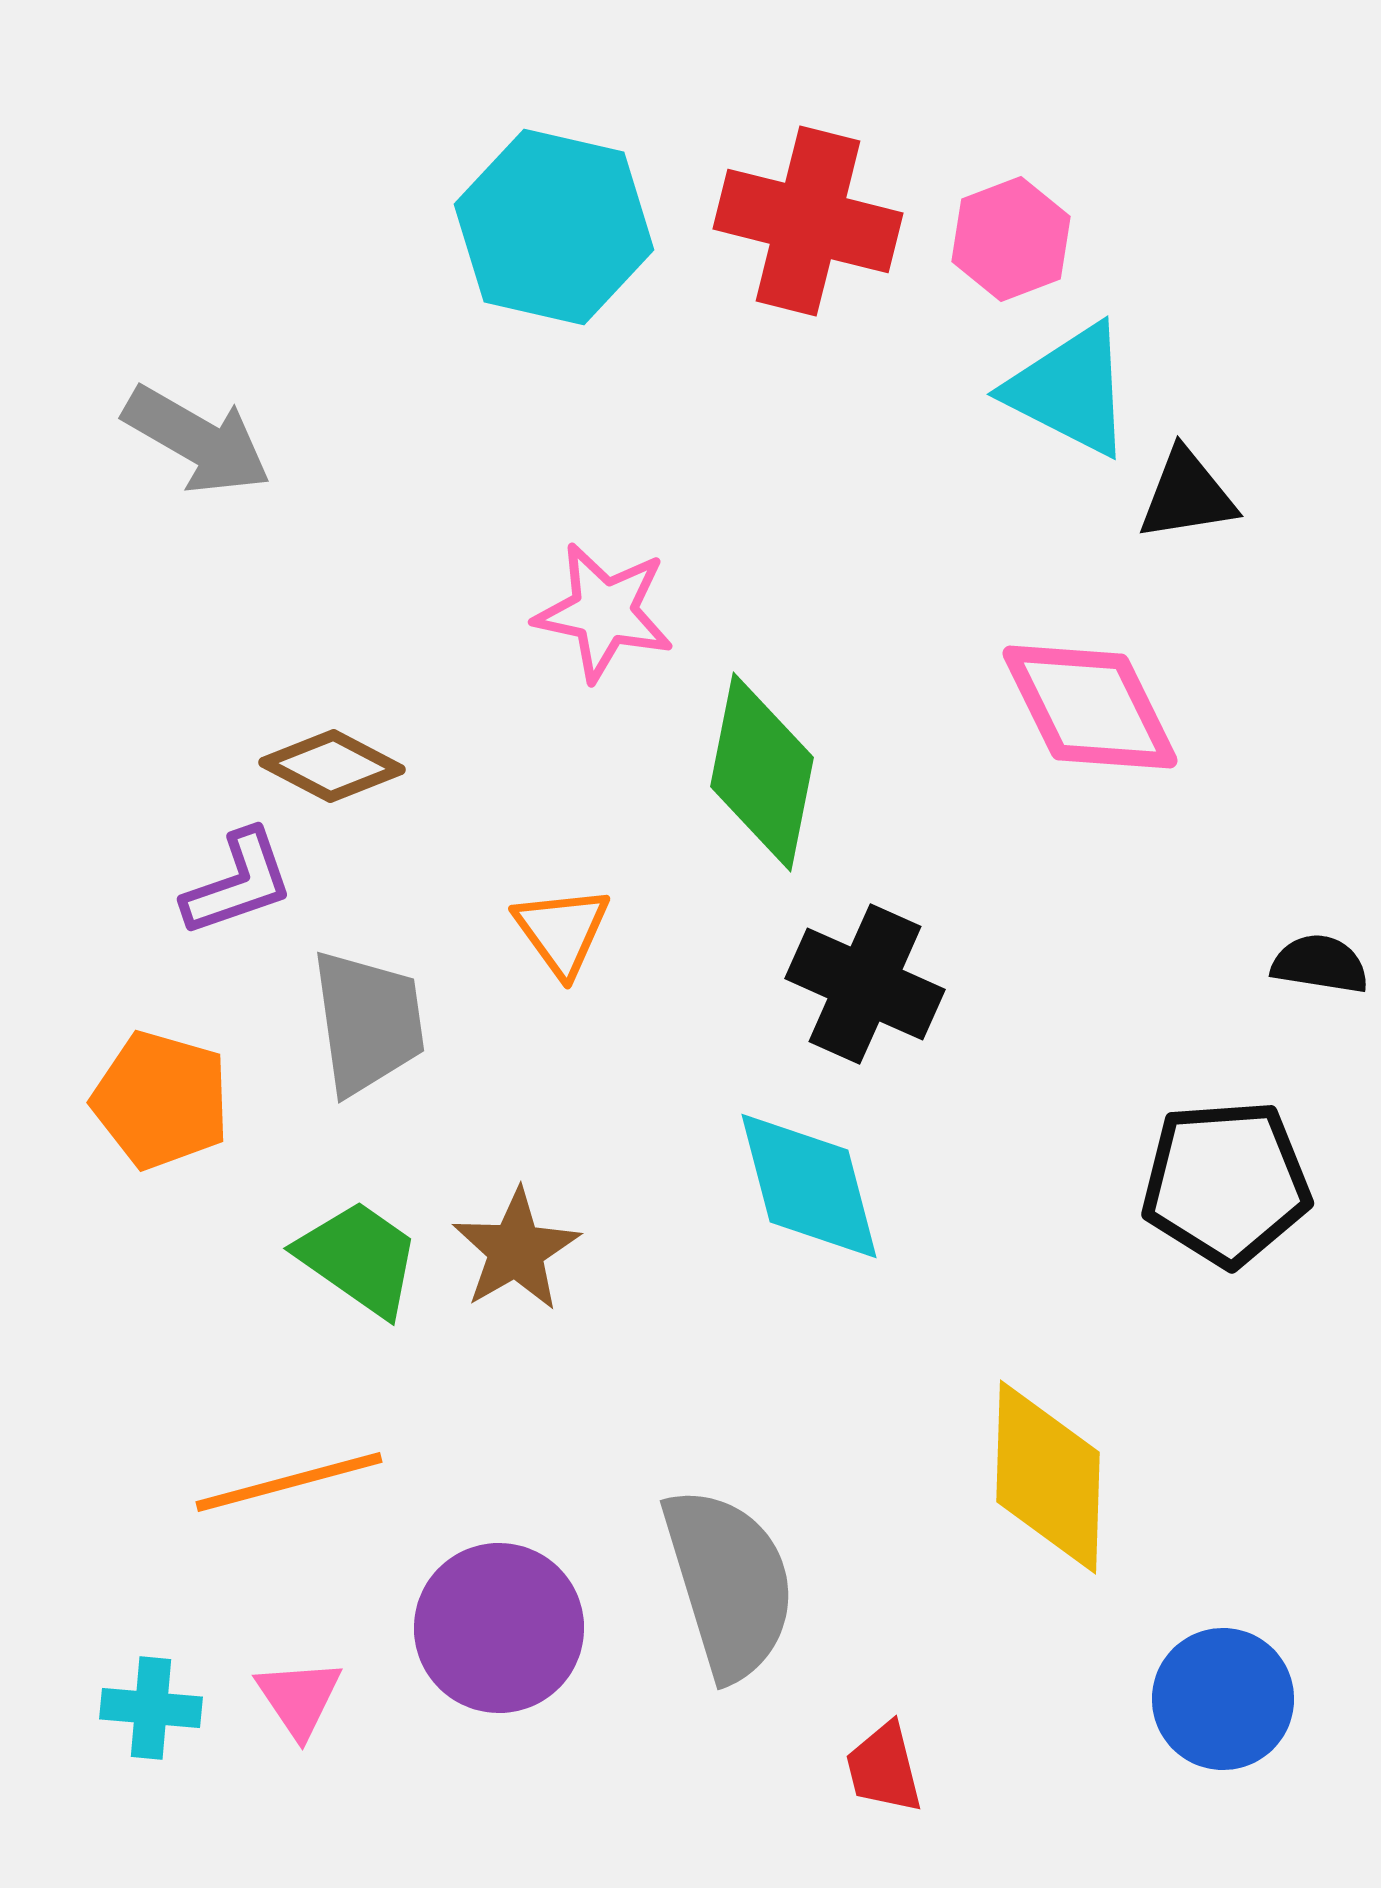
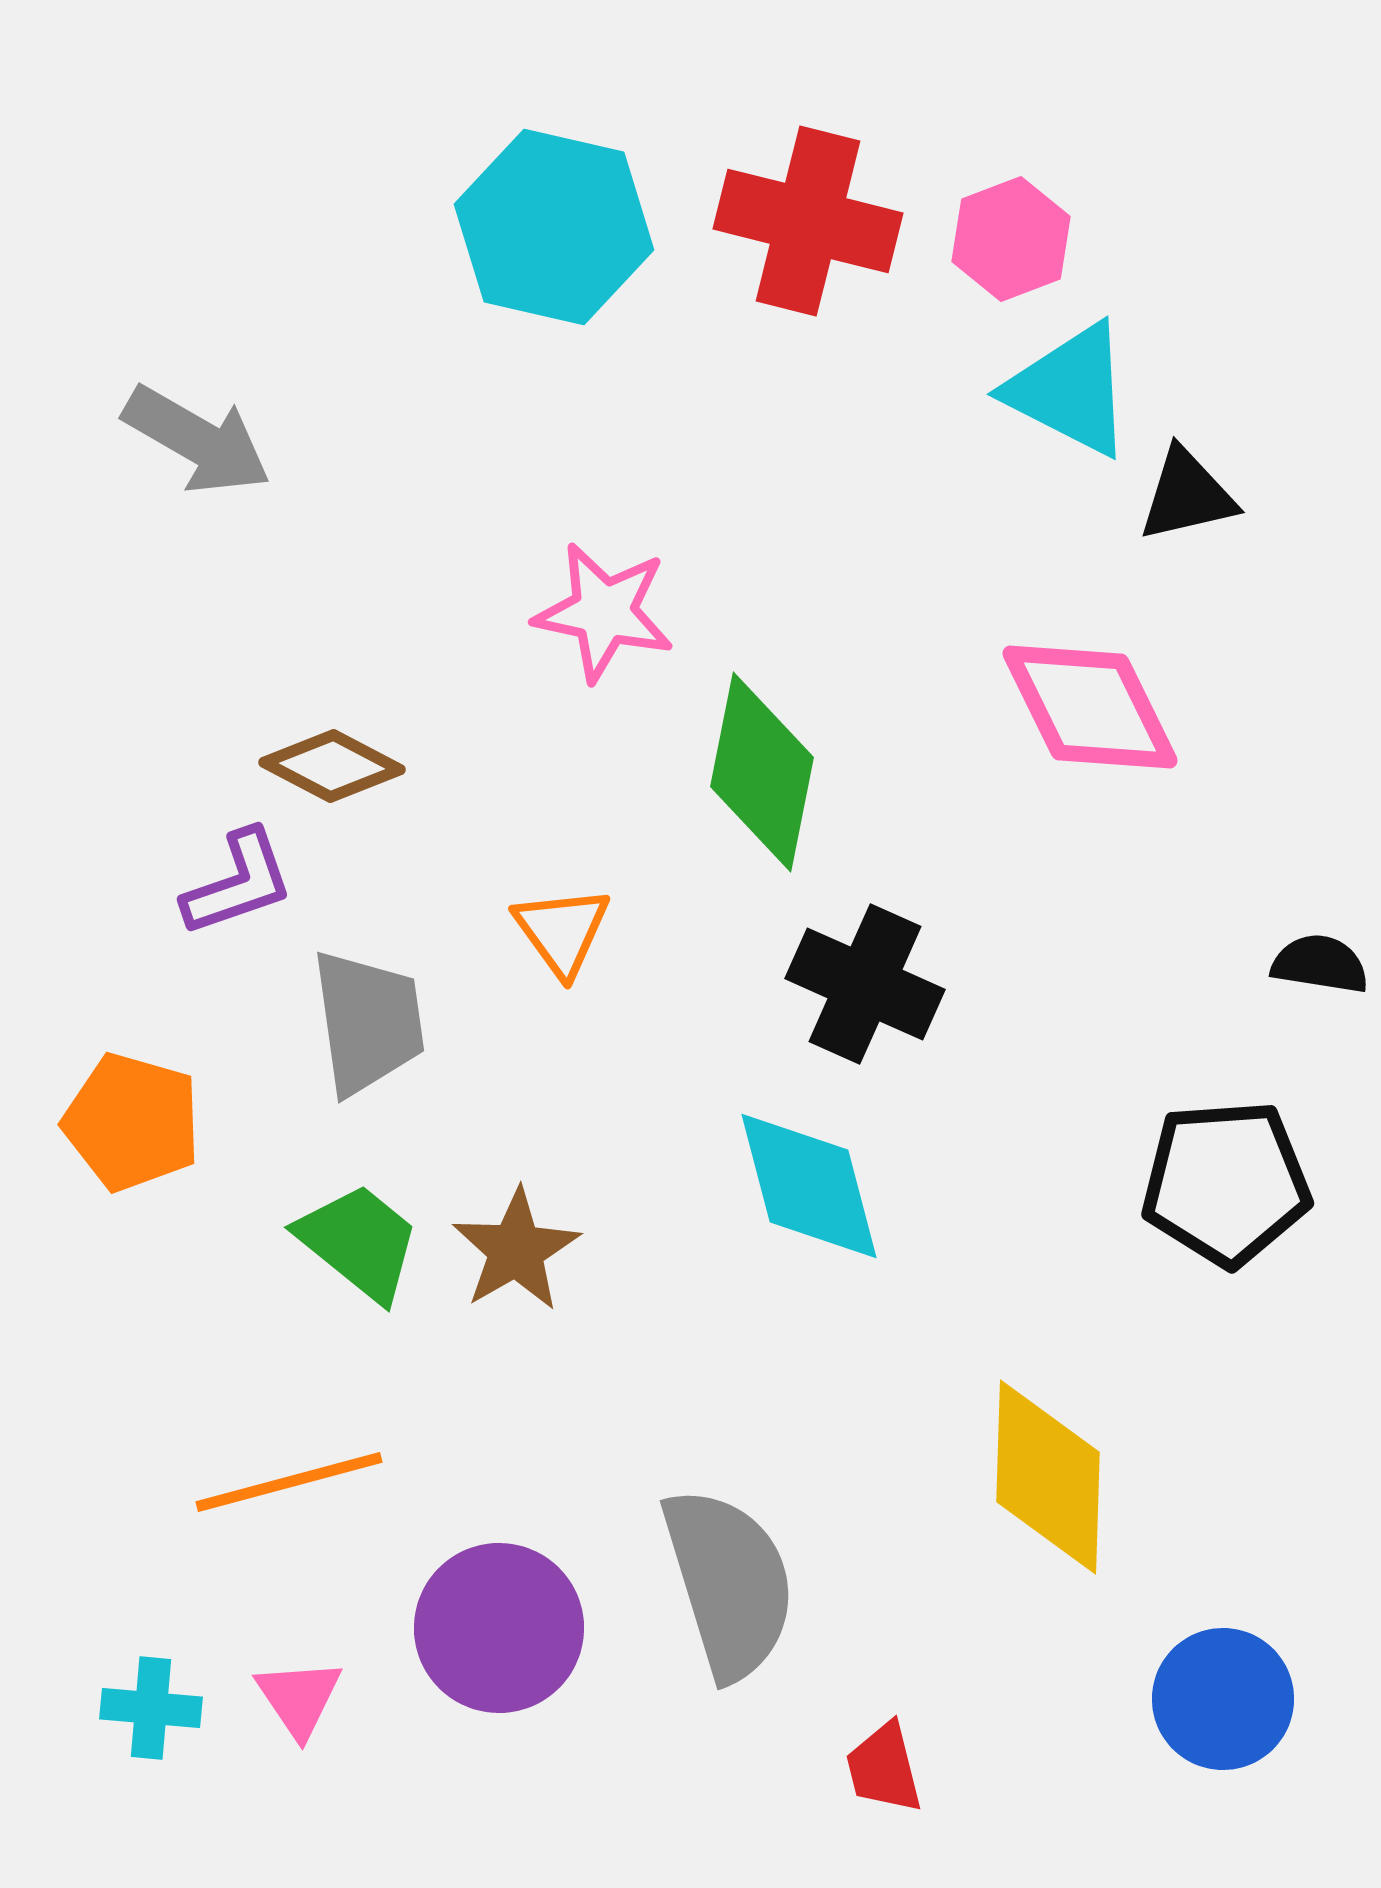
black triangle: rotated 4 degrees counterclockwise
orange pentagon: moved 29 px left, 22 px down
green trapezoid: moved 16 px up; rotated 4 degrees clockwise
